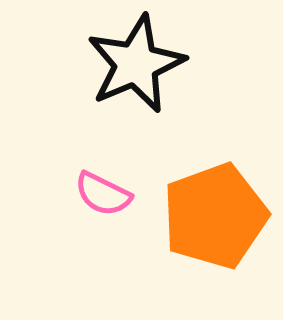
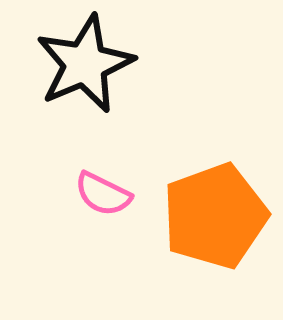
black star: moved 51 px left
